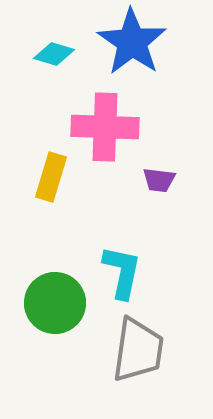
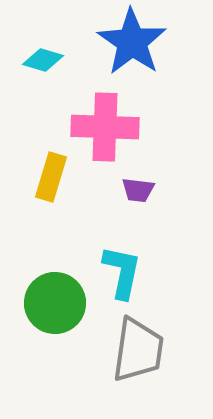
cyan diamond: moved 11 px left, 6 px down
purple trapezoid: moved 21 px left, 10 px down
